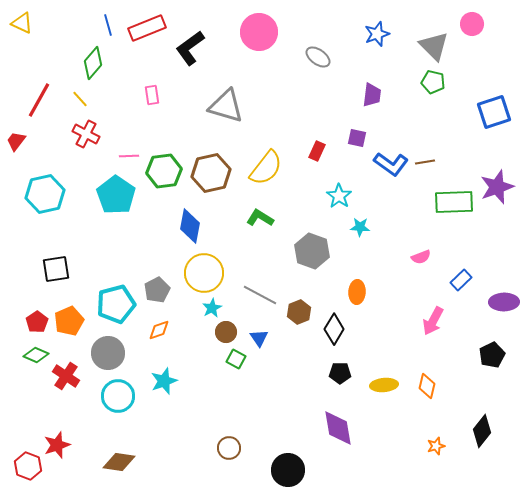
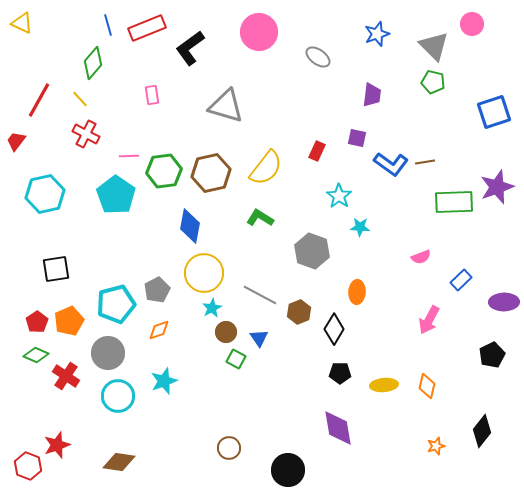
pink arrow at (433, 321): moved 4 px left, 1 px up
